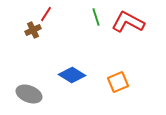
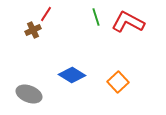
orange square: rotated 20 degrees counterclockwise
